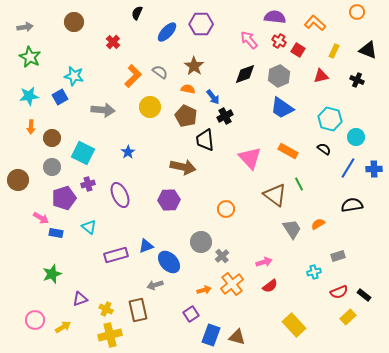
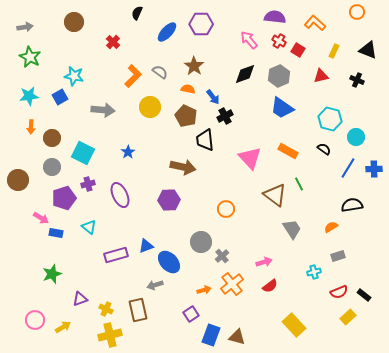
orange semicircle at (318, 224): moved 13 px right, 3 px down
